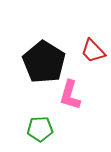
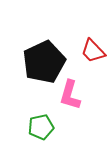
black pentagon: rotated 15 degrees clockwise
green pentagon: moved 1 px right, 2 px up; rotated 10 degrees counterclockwise
